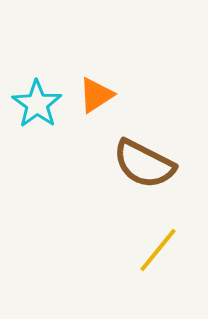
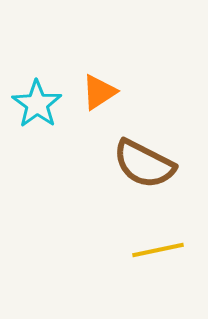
orange triangle: moved 3 px right, 3 px up
yellow line: rotated 39 degrees clockwise
